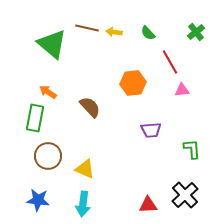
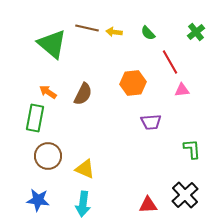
brown semicircle: moved 7 px left, 13 px up; rotated 70 degrees clockwise
purple trapezoid: moved 8 px up
